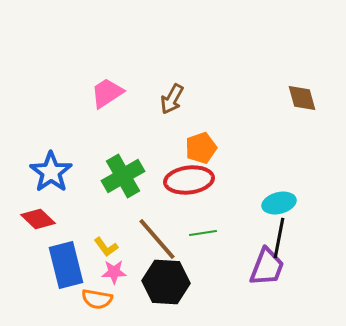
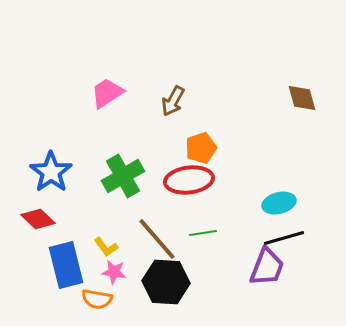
brown arrow: moved 1 px right, 2 px down
black line: moved 5 px right; rotated 63 degrees clockwise
pink star: rotated 10 degrees clockwise
